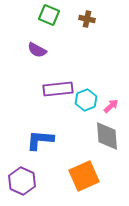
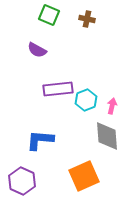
pink arrow: moved 1 px right; rotated 35 degrees counterclockwise
